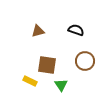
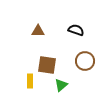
brown triangle: rotated 16 degrees clockwise
yellow rectangle: rotated 64 degrees clockwise
green triangle: rotated 24 degrees clockwise
